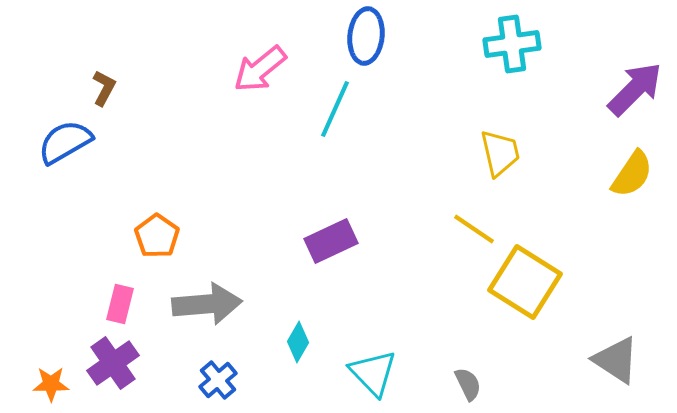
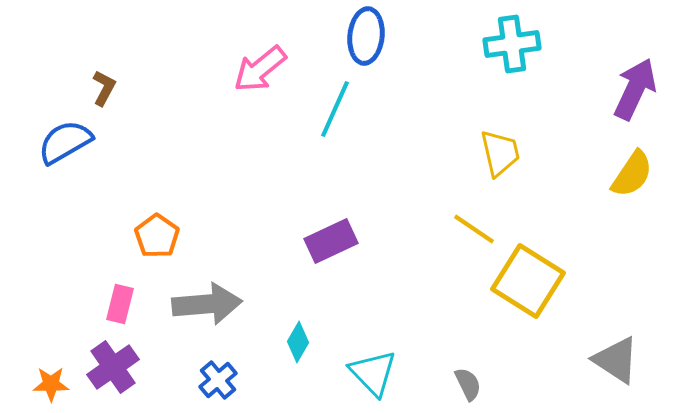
purple arrow: rotated 20 degrees counterclockwise
yellow square: moved 3 px right, 1 px up
purple cross: moved 4 px down
